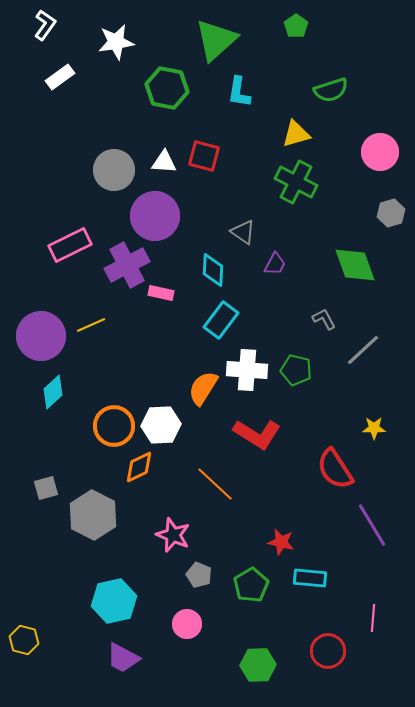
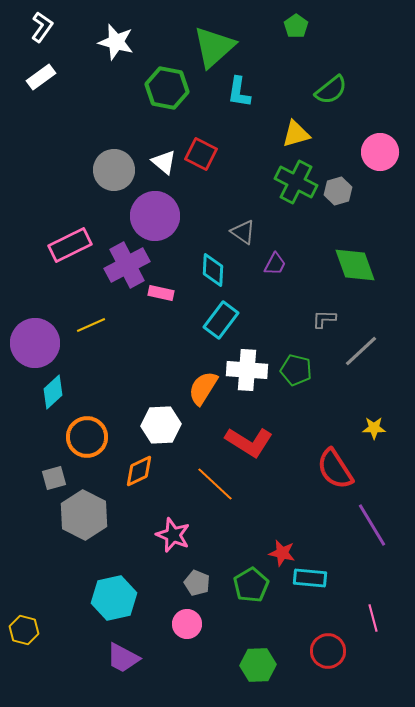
white L-shape at (45, 25): moved 3 px left, 2 px down
green triangle at (216, 40): moved 2 px left, 7 px down
white star at (116, 42): rotated 24 degrees clockwise
white rectangle at (60, 77): moved 19 px left
green semicircle at (331, 90): rotated 20 degrees counterclockwise
red square at (204, 156): moved 3 px left, 2 px up; rotated 12 degrees clockwise
white triangle at (164, 162): rotated 36 degrees clockwise
gray hexagon at (391, 213): moved 53 px left, 22 px up
gray L-shape at (324, 319): rotated 60 degrees counterclockwise
purple circle at (41, 336): moved 6 px left, 7 px down
gray line at (363, 350): moved 2 px left, 1 px down
orange circle at (114, 426): moved 27 px left, 11 px down
red L-shape at (257, 434): moved 8 px left, 8 px down
orange diamond at (139, 467): moved 4 px down
gray square at (46, 488): moved 8 px right, 10 px up
gray hexagon at (93, 515): moved 9 px left
red star at (281, 542): moved 1 px right, 11 px down
gray pentagon at (199, 575): moved 2 px left, 8 px down
cyan hexagon at (114, 601): moved 3 px up
pink line at (373, 618): rotated 20 degrees counterclockwise
yellow hexagon at (24, 640): moved 10 px up
